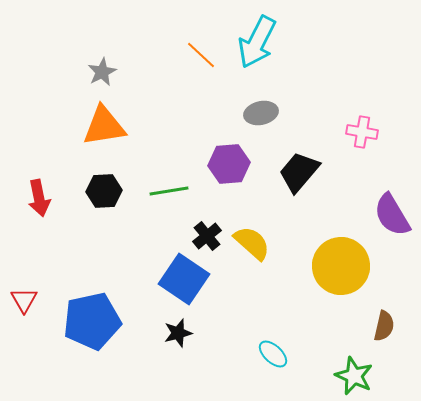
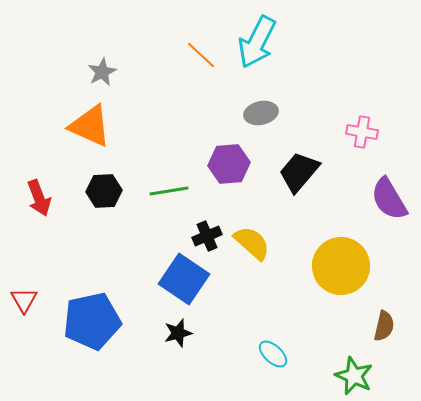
orange triangle: moved 14 px left; rotated 33 degrees clockwise
red arrow: rotated 9 degrees counterclockwise
purple semicircle: moved 3 px left, 16 px up
black cross: rotated 16 degrees clockwise
